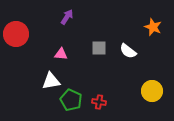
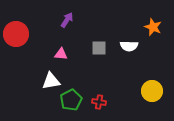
purple arrow: moved 3 px down
white semicircle: moved 1 px right, 5 px up; rotated 36 degrees counterclockwise
green pentagon: rotated 20 degrees clockwise
